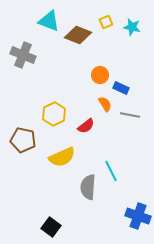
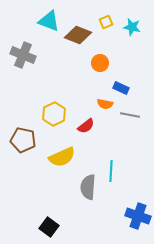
orange circle: moved 12 px up
orange semicircle: rotated 133 degrees clockwise
cyan line: rotated 30 degrees clockwise
black square: moved 2 px left
